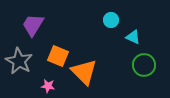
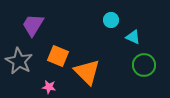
orange triangle: moved 3 px right
pink star: moved 1 px right, 1 px down
